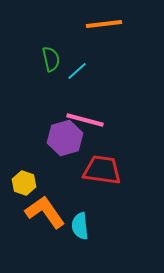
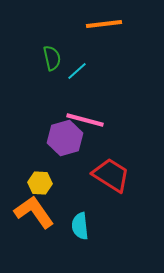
green semicircle: moved 1 px right, 1 px up
red trapezoid: moved 9 px right, 5 px down; rotated 24 degrees clockwise
yellow hexagon: moved 16 px right; rotated 15 degrees counterclockwise
orange L-shape: moved 11 px left
